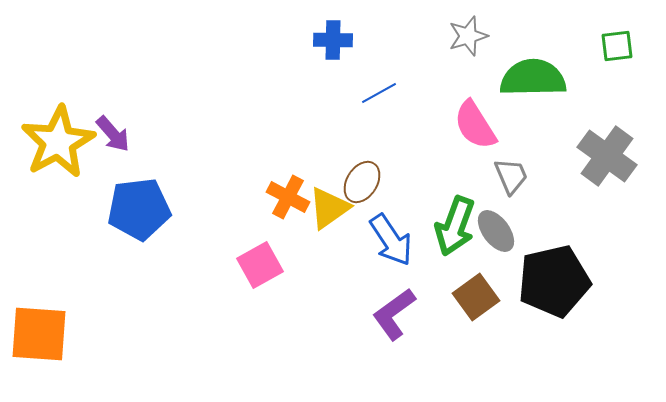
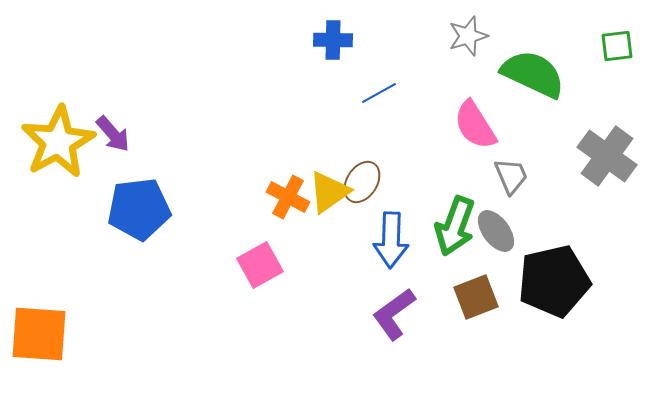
green semicircle: moved 4 px up; rotated 26 degrees clockwise
yellow triangle: moved 16 px up
blue arrow: rotated 36 degrees clockwise
brown square: rotated 15 degrees clockwise
